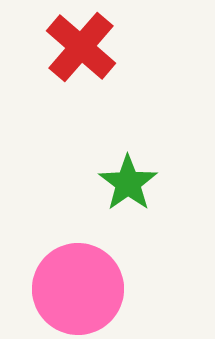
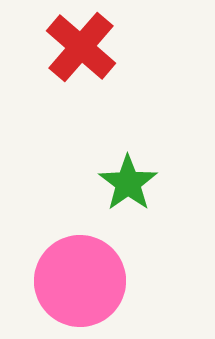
pink circle: moved 2 px right, 8 px up
